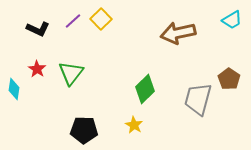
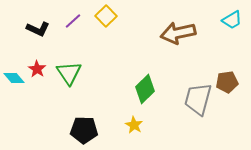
yellow square: moved 5 px right, 3 px up
green triangle: moved 2 px left; rotated 12 degrees counterclockwise
brown pentagon: moved 2 px left, 3 px down; rotated 30 degrees clockwise
cyan diamond: moved 11 px up; rotated 50 degrees counterclockwise
